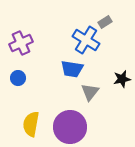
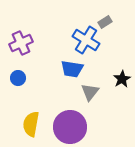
black star: rotated 18 degrees counterclockwise
